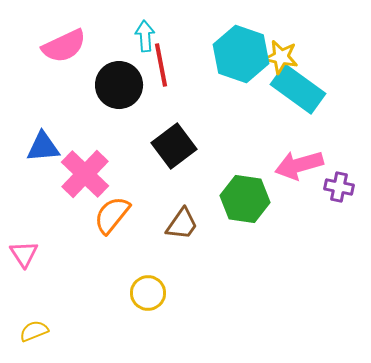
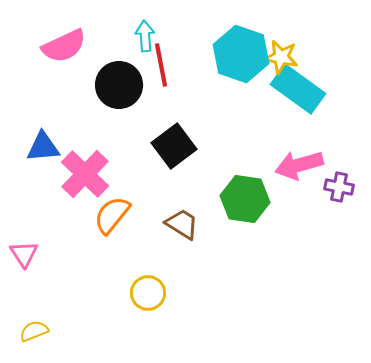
brown trapezoid: rotated 93 degrees counterclockwise
